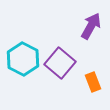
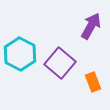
cyan hexagon: moved 3 px left, 5 px up
